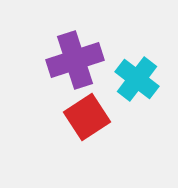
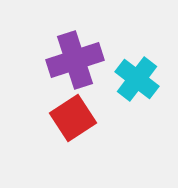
red square: moved 14 px left, 1 px down
